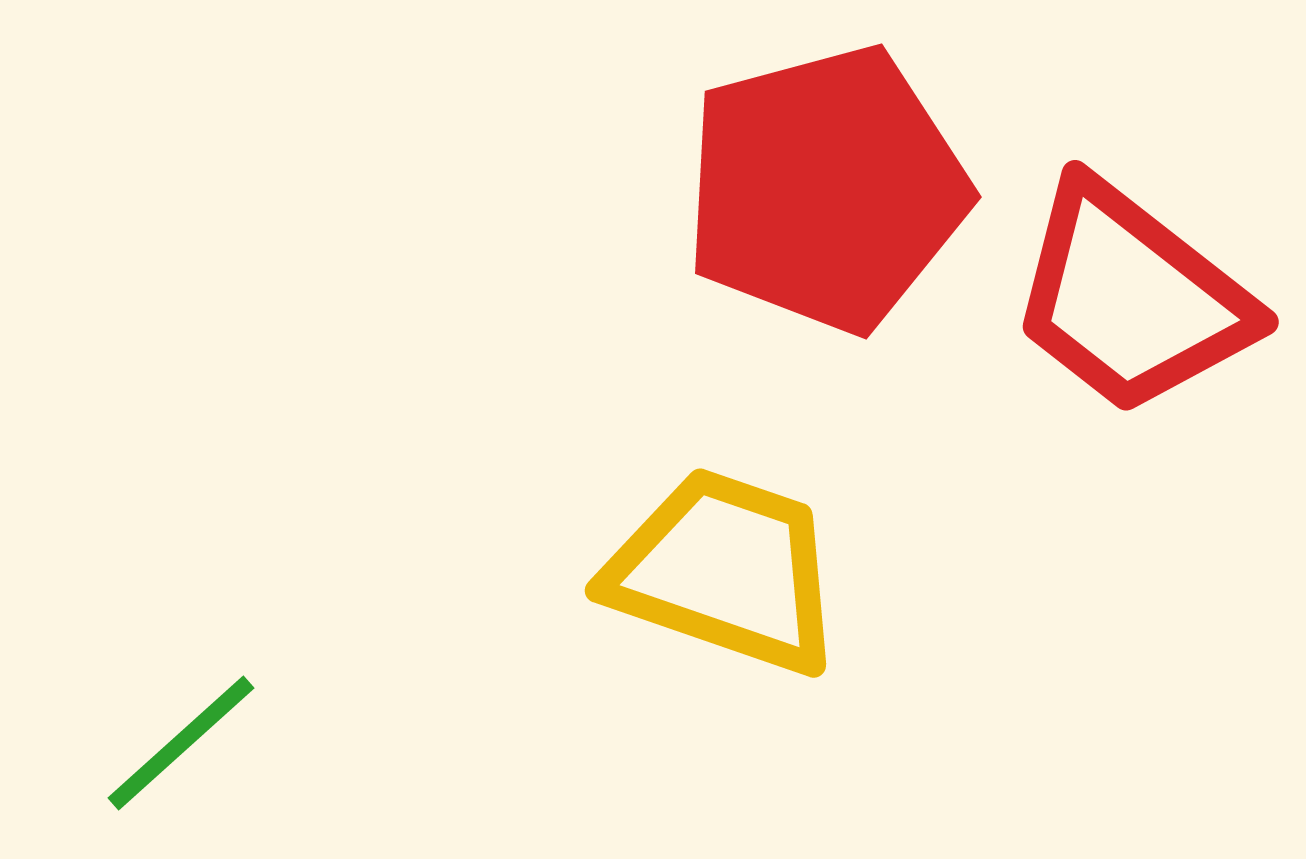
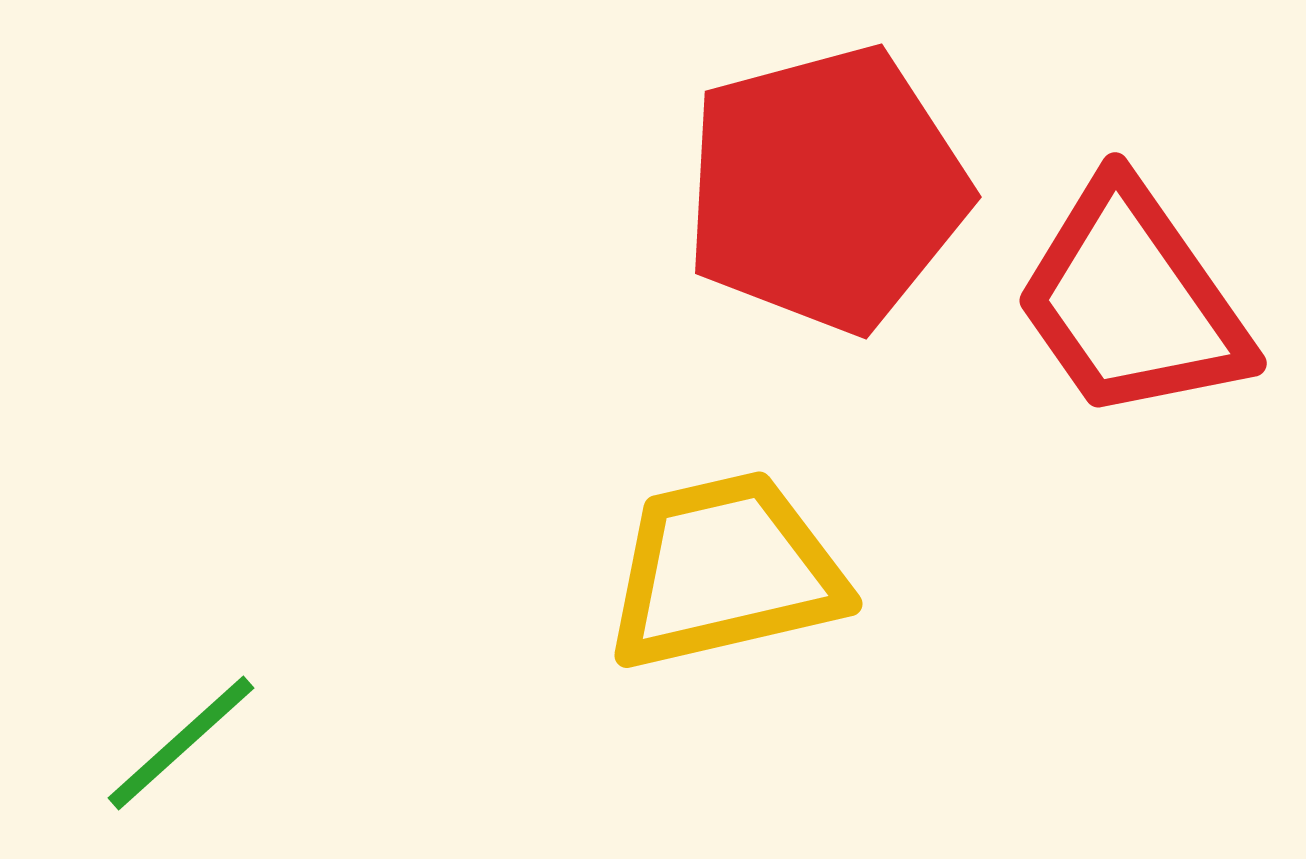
red trapezoid: moved 1 px right, 3 px down; rotated 17 degrees clockwise
yellow trapezoid: rotated 32 degrees counterclockwise
